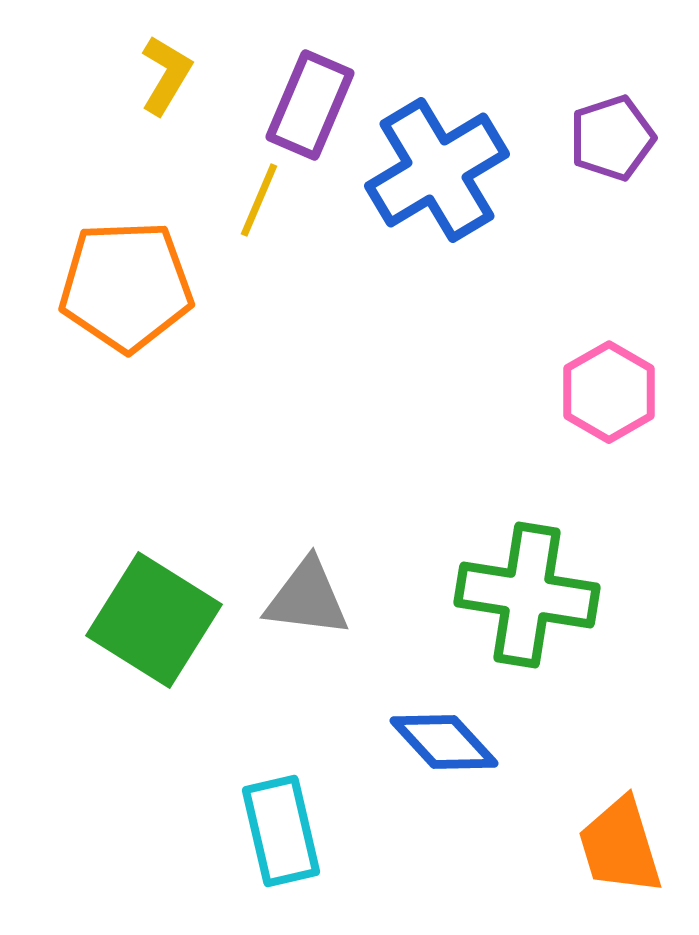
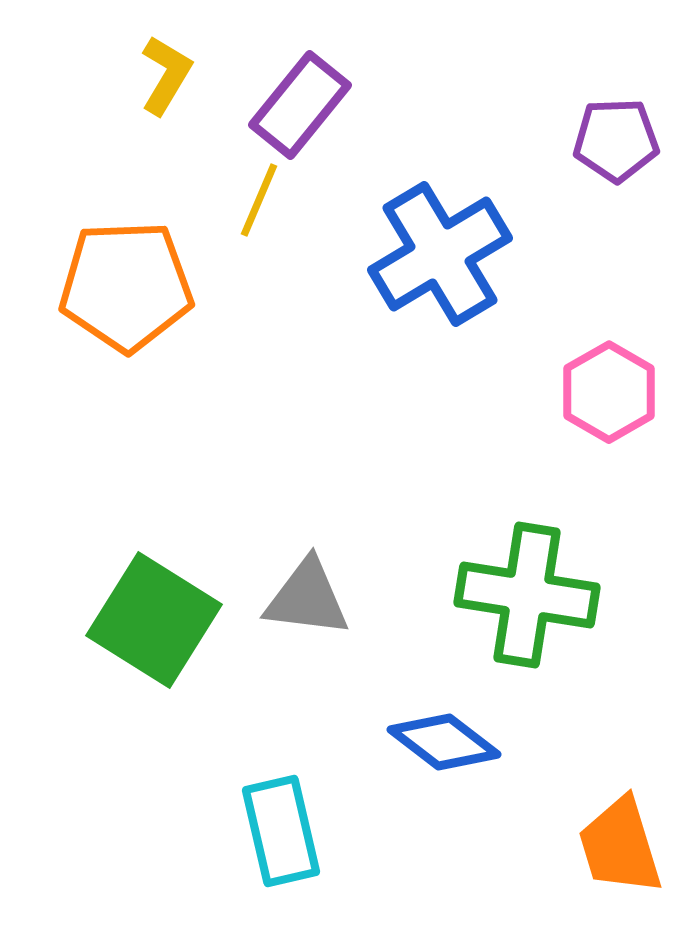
purple rectangle: moved 10 px left; rotated 16 degrees clockwise
purple pentagon: moved 4 px right, 2 px down; rotated 16 degrees clockwise
blue cross: moved 3 px right, 84 px down
blue diamond: rotated 10 degrees counterclockwise
